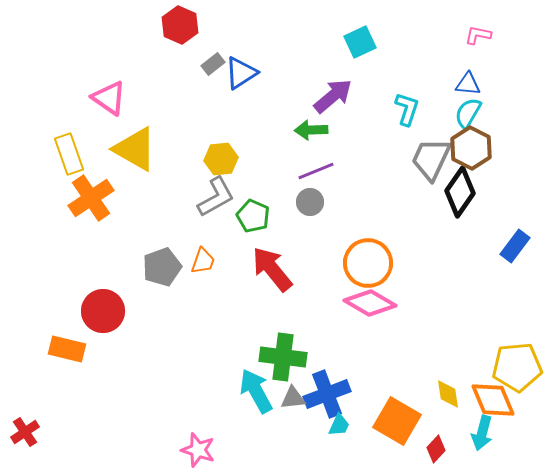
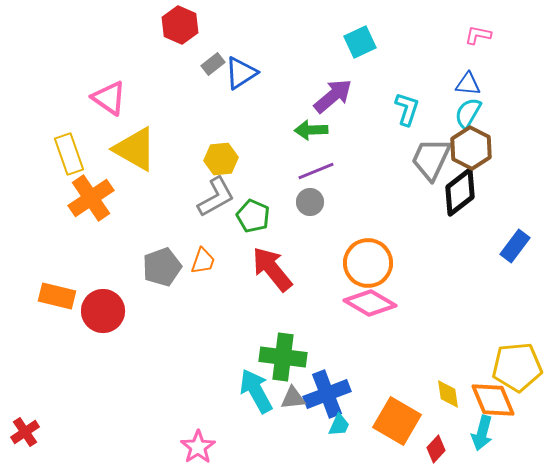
black diamond at (460, 192): rotated 18 degrees clockwise
orange rectangle at (67, 349): moved 10 px left, 53 px up
pink star at (198, 450): moved 3 px up; rotated 20 degrees clockwise
